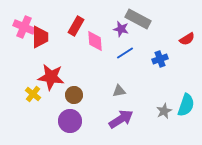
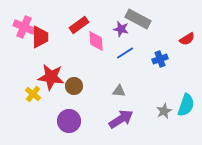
red rectangle: moved 3 px right, 1 px up; rotated 24 degrees clockwise
pink diamond: moved 1 px right
gray triangle: rotated 16 degrees clockwise
brown circle: moved 9 px up
purple circle: moved 1 px left
